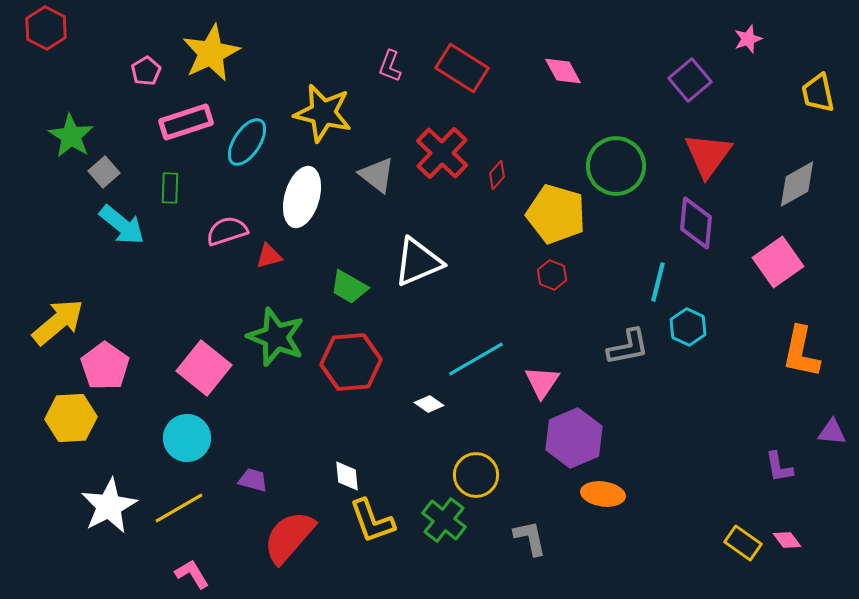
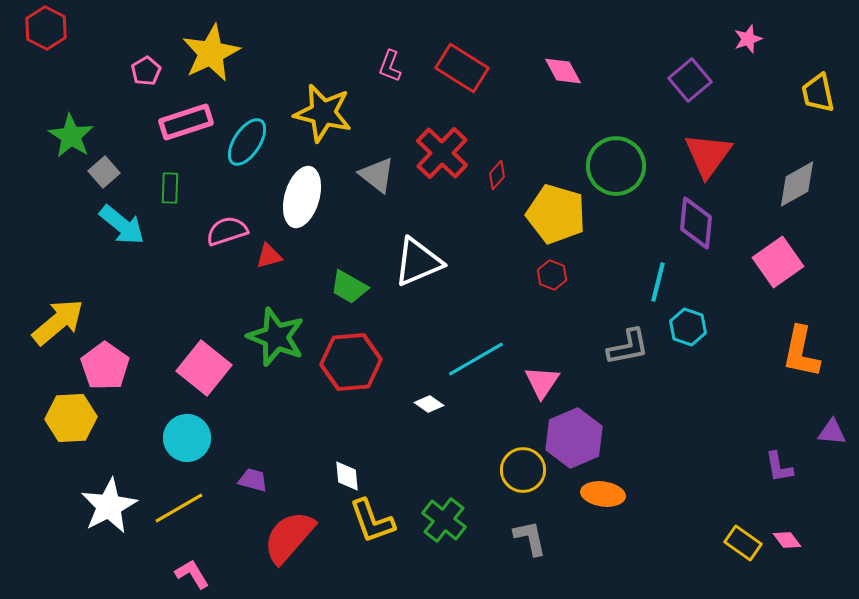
cyan hexagon at (688, 327): rotated 6 degrees counterclockwise
yellow circle at (476, 475): moved 47 px right, 5 px up
